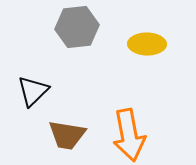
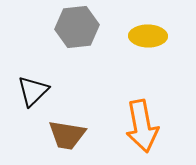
yellow ellipse: moved 1 px right, 8 px up
orange arrow: moved 13 px right, 9 px up
